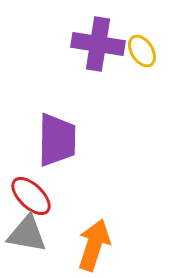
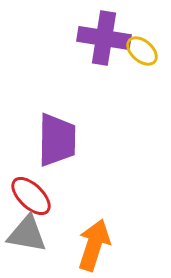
purple cross: moved 6 px right, 6 px up
yellow ellipse: rotated 16 degrees counterclockwise
